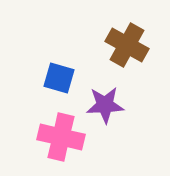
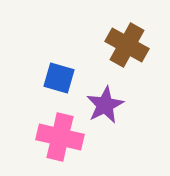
purple star: rotated 24 degrees counterclockwise
pink cross: moved 1 px left
